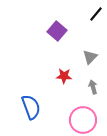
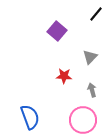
gray arrow: moved 1 px left, 3 px down
blue semicircle: moved 1 px left, 10 px down
